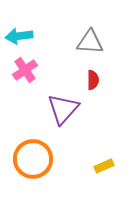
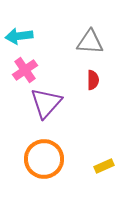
purple triangle: moved 17 px left, 6 px up
orange circle: moved 11 px right
